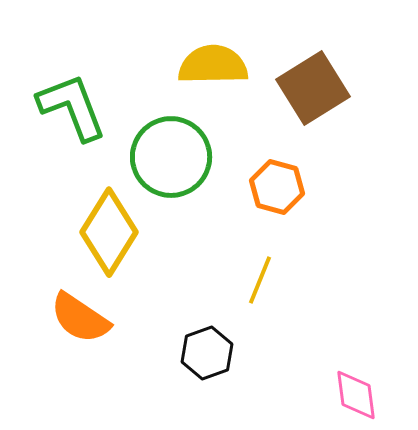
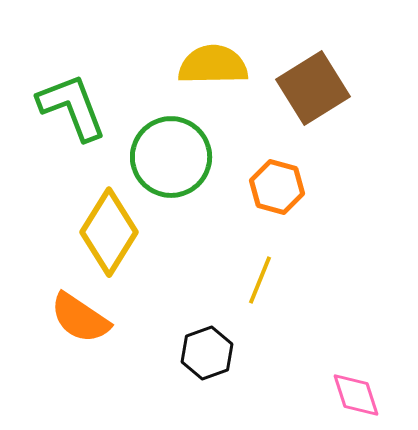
pink diamond: rotated 10 degrees counterclockwise
